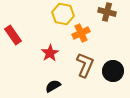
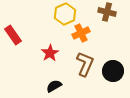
yellow hexagon: moved 2 px right; rotated 25 degrees clockwise
brown L-shape: moved 1 px up
black semicircle: moved 1 px right
